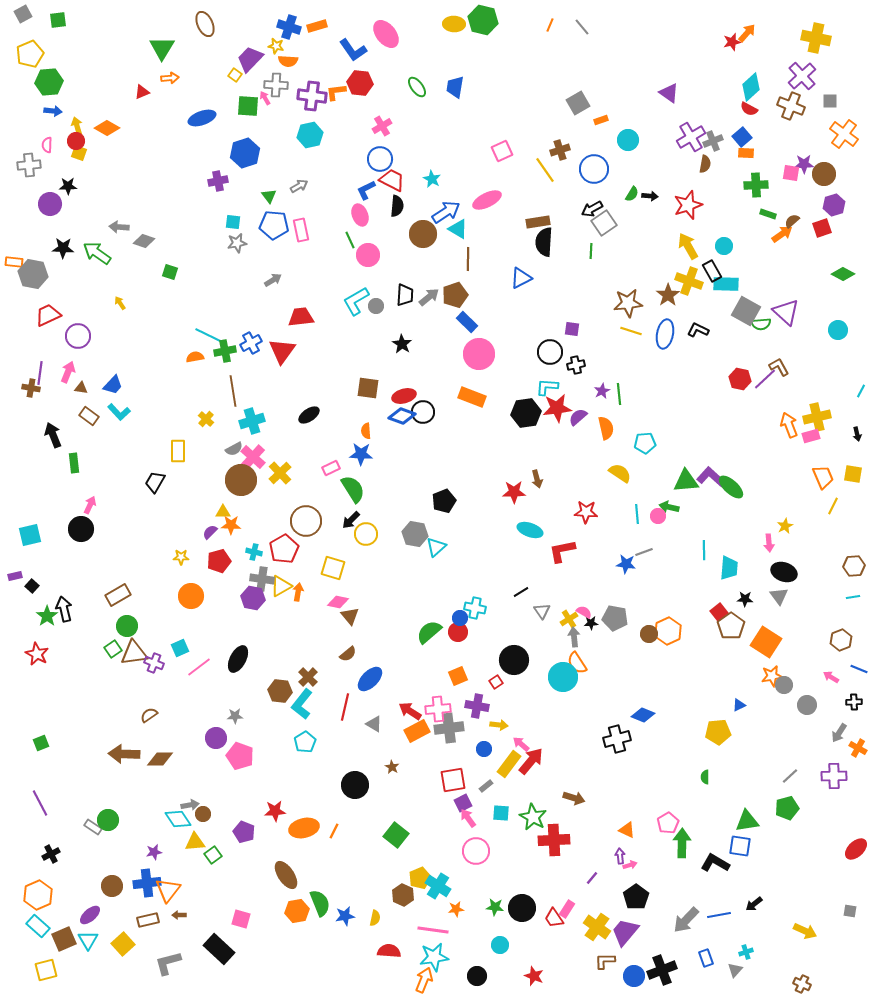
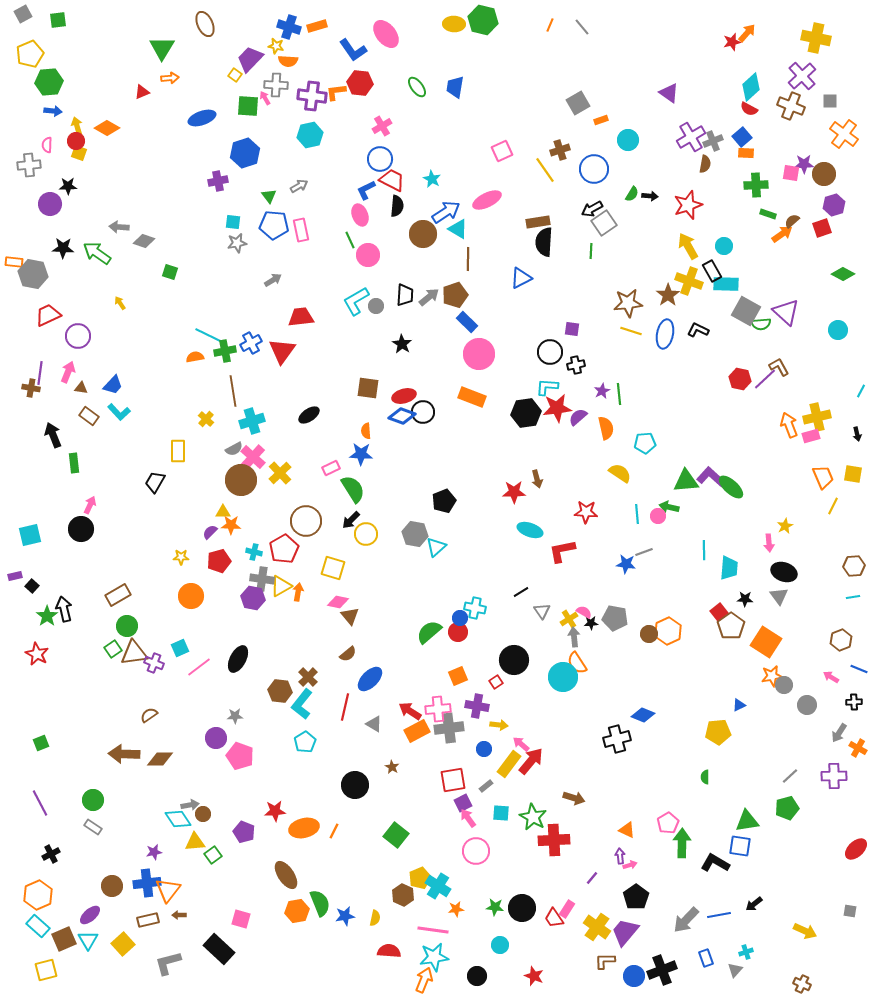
green circle at (108, 820): moved 15 px left, 20 px up
